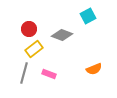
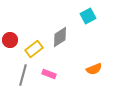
red circle: moved 19 px left, 11 px down
gray diamond: moved 2 px left, 2 px down; rotated 55 degrees counterclockwise
gray line: moved 1 px left, 2 px down
